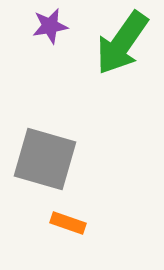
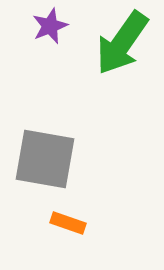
purple star: rotated 12 degrees counterclockwise
gray square: rotated 6 degrees counterclockwise
